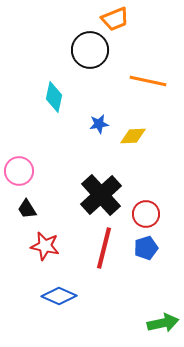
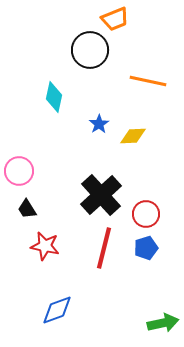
blue star: rotated 24 degrees counterclockwise
blue diamond: moved 2 px left, 14 px down; rotated 44 degrees counterclockwise
